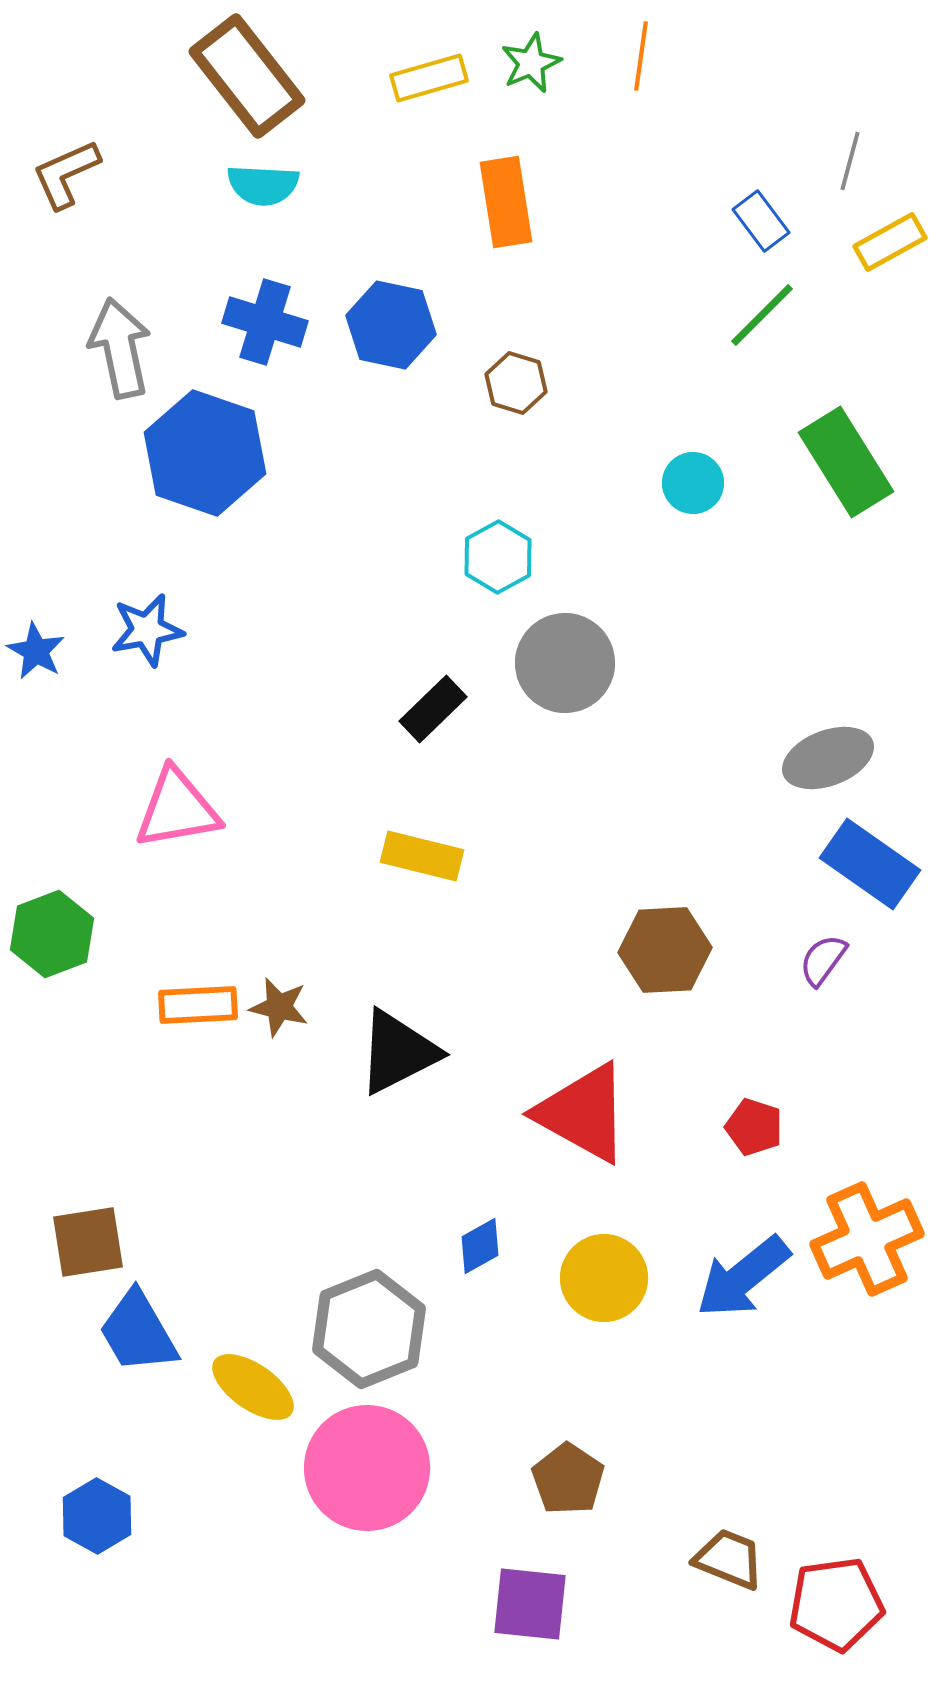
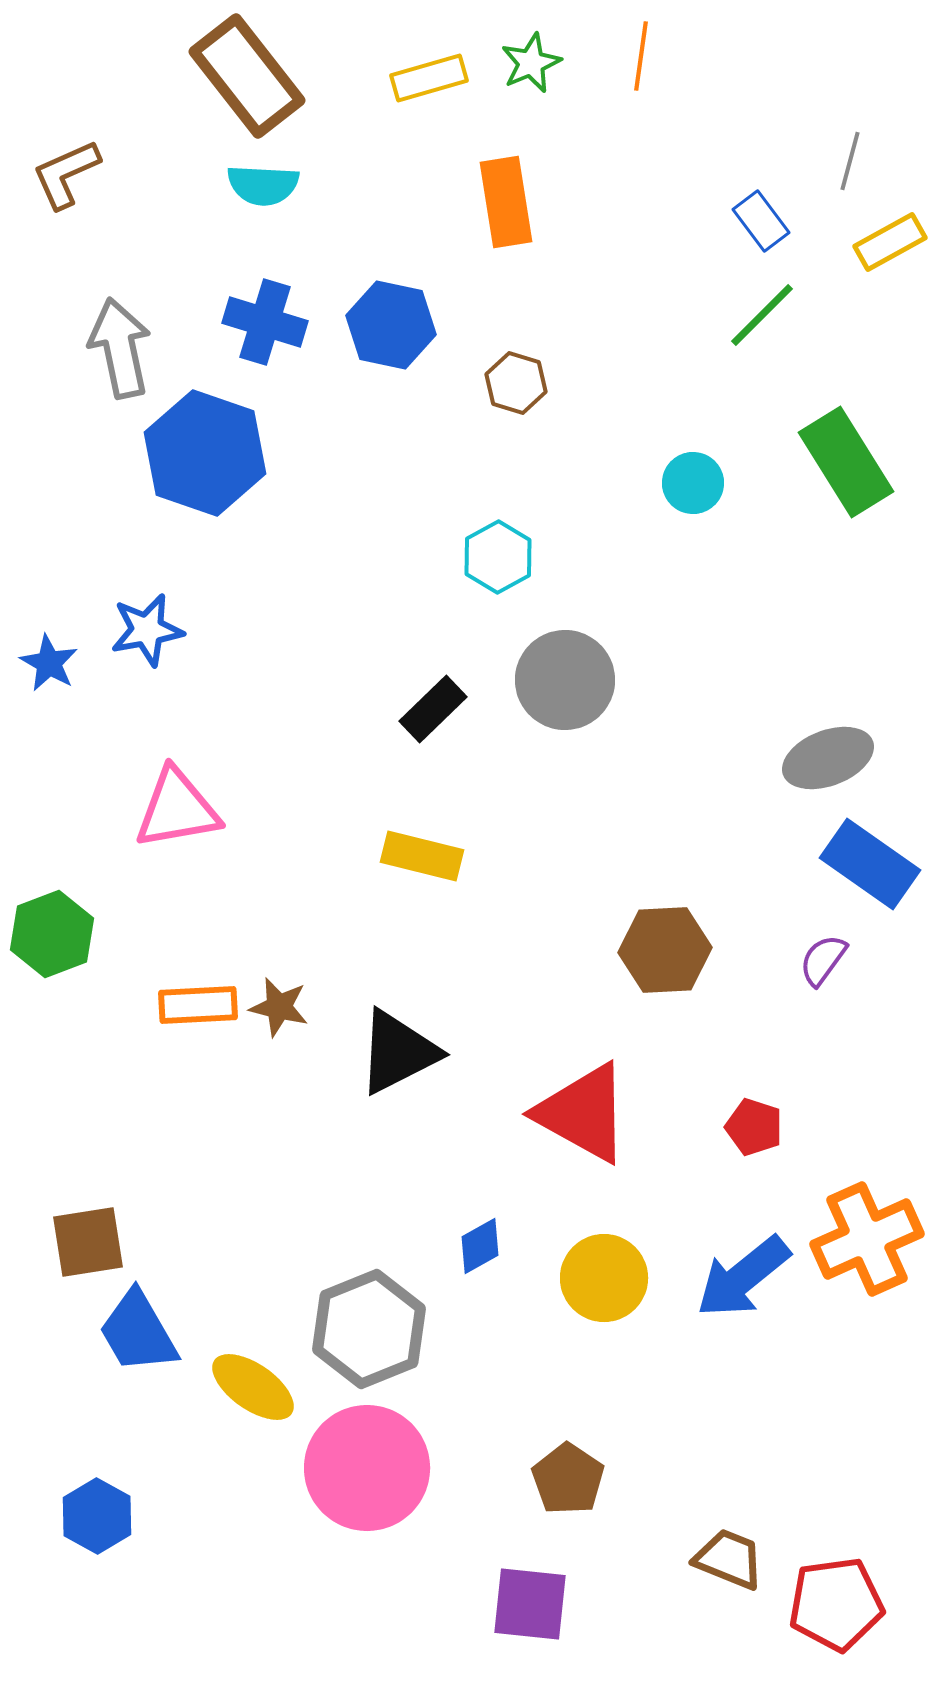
blue star at (36, 651): moved 13 px right, 12 px down
gray circle at (565, 663): moved 17 px down
